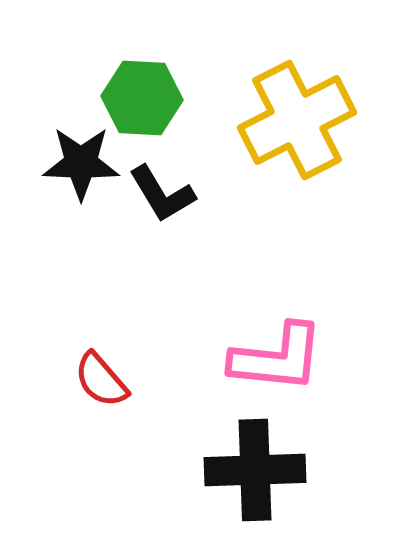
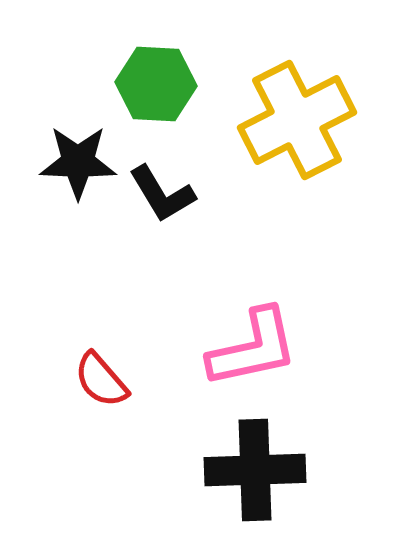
green hexagon: moved 14 px right, 14 px up
black star: moved 3 px left, 1 px up
pink L-shape: moved 24 px left, 10 px up; rotated 18 degrees counterclockwise
